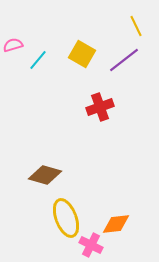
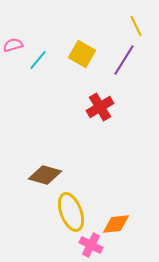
purple line: rotated 20 degrees counterclockwise
red cross: rotated 12 degrees counterclockwise
yellow ellipse: moved 5 px right, 6 px up
